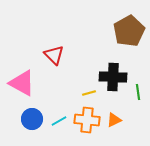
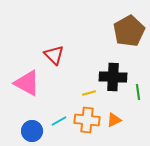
pink triangle: moved 5 px right
blue circle: moved 12 px down
